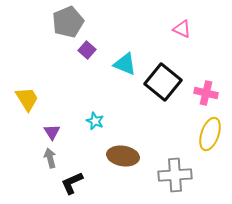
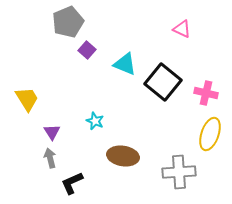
gray cross: moved 4 px right, 3 px up
